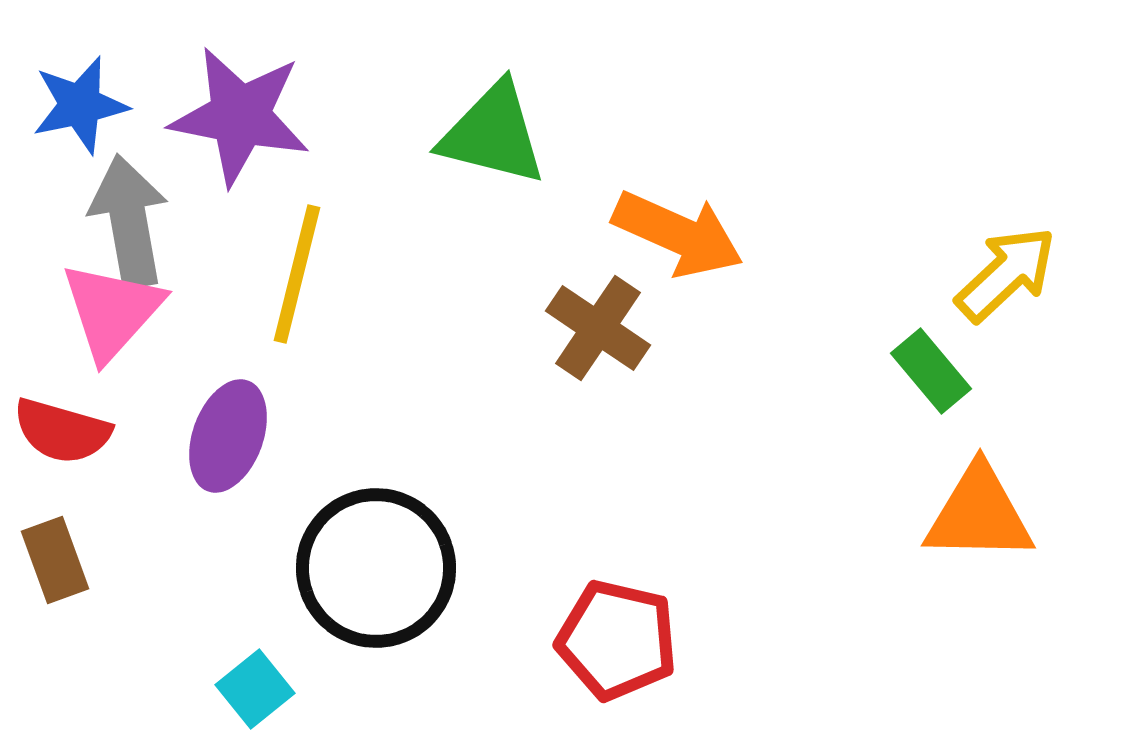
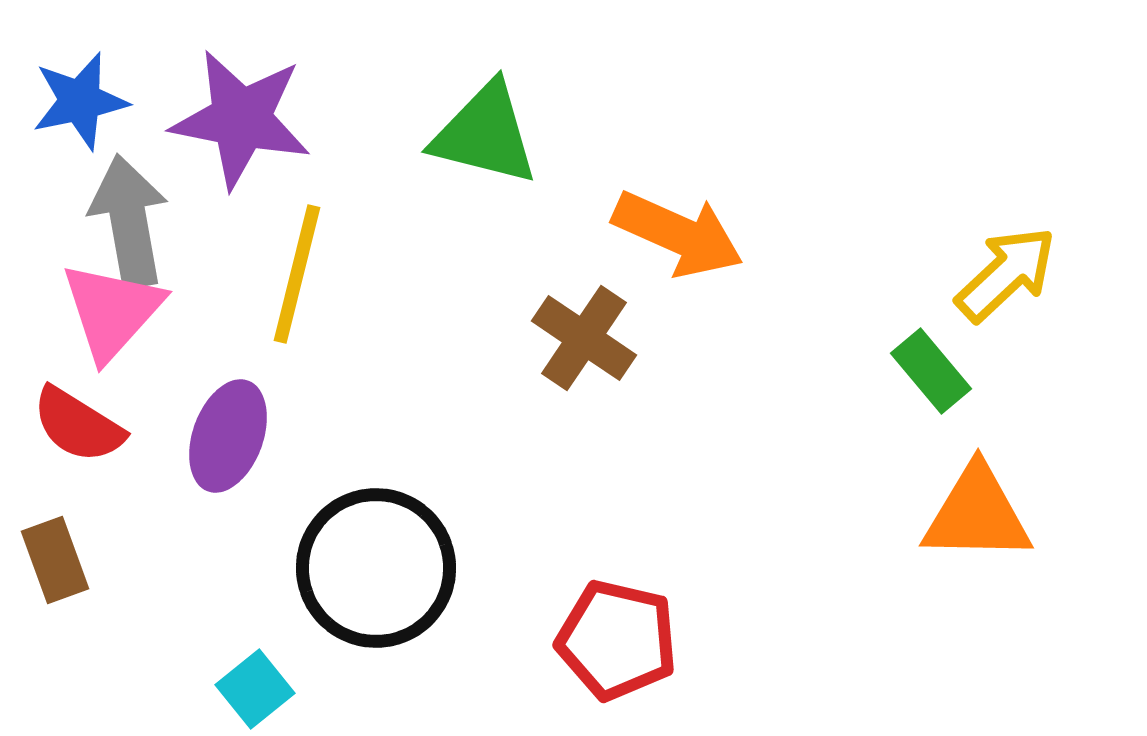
blue star: moved 4 px up
purple star: moved 1 px right, 3 px down
green triangle: moved 8 px left
brown cross: moved 14 px left, 10 px down
red semicircle: moved 16 px right, 6 px up; rotated 16 degrees clockwise
orange triangle: moved 2 px left
